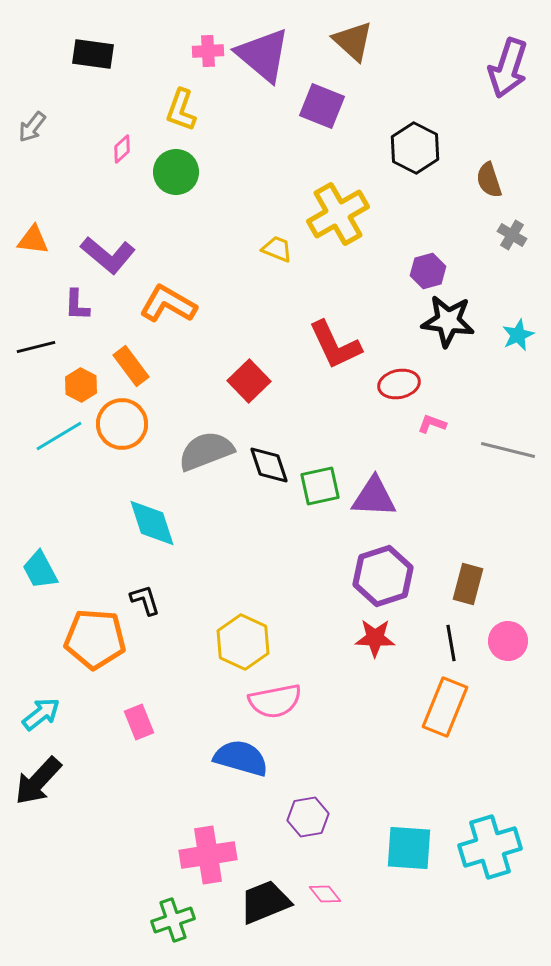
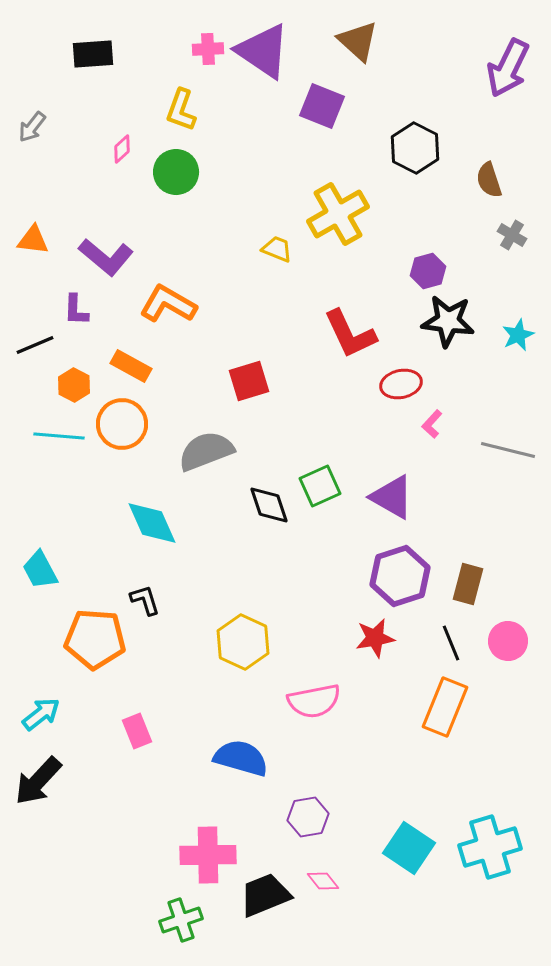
brown triangle at (353, 41): moved 5 px right
pink cross at (208, 51): moved 2 px up
black rectangle at (93, 54): rotated 12 degrees counterclockwise
purple triangle at (263, 55): moved 4 px up; rotated 6 degrees counterclockwise
purple arrow at (508, 68): rotated 8 degrees clockwise
purple L-shape at (108, 255): moved 2 px left, 2 px down
purple L-shape at (77, 305): moved 1 px left, 5 px down
red L-shape at (335, 345): moved 15 px right, 11 px up
black line at (36, 347): moved 1 px left, 2 px up; rotated 9 degrees counterclockwise
orange rectangle at (131, 366): rotated 24 degrees counterclockwise
red square at (249, 381): rotated 27 degrees clockwise
red ellipse at (399, 384): moved 2 px right
orange hexagon at (81, 385): moved 7 px left
pink L-shape at (432, 424): rotated 68 degrees counterclockwise
cyan line at (59, 436): rotated 36 degrees clockwise
black diamond at (269, 465): moved 40 px down
green square at (320, 486): rotated 12 degrees counterclockwise
purple triangle at (374, 497): moved 18 px right; rotated 27 degrees clockwise
cyan diamond at (152, 523): rotated 6 degrees counterclockwise
purple hexagon at (383, 576): moved 17 px right
red star at (375, 638): rotated 12 degrees counterclockwise
black line at (451, 643): rotated 12 degrees counterclockwise
pink semicircle at (275, 701): moved 39 px right
pink rectangle at (139, 722): moved 2 px left, 9 px down
cyan square at (409, 848): rotated 30 degrees clockwise
pink cross at (208, 855): rotated 8 degrees clockwise
pink diamond at (325, 894): moved 2 px left, 13 px up
black trapezoid at (265, 902): moved 7 px up
green cross at (173, 920): moved 8 px right
